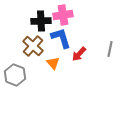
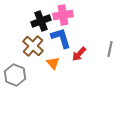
black cross: rotated 18 degrees counterclockwise
